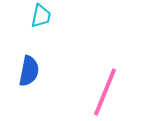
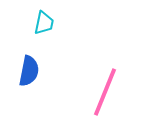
cyan trapezoid: moved 3 px right, 7 px down
